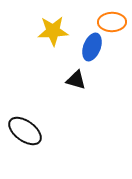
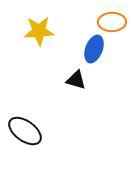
yellow star: moved 14 px left
blue ellipse: moved 2 px right, 2 px down
